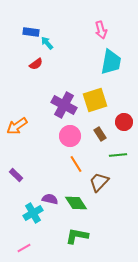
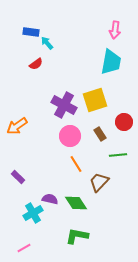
pink arrow: moved 14 px right; rotated 24 degrees clockwise
purple rectangle: moved 2 px right, 2 px down
